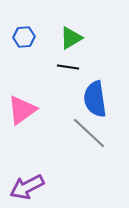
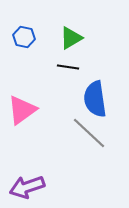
blue hexagon: rotated 15 degrees clockwise
purple arrow: rotated 8 degrees clockwise
